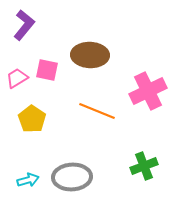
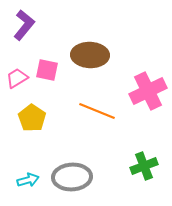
yellow pentagon: moved 1 px up
